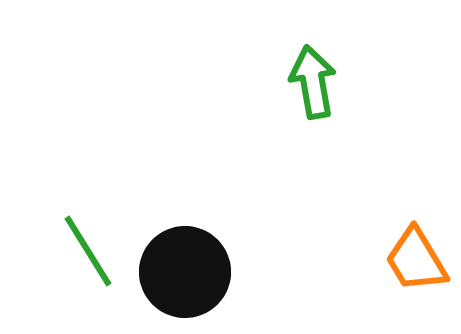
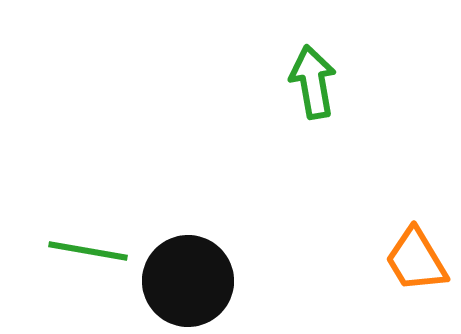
green line: rotated 48 degrees counterclockwise
black circle: moved 3 px right, 9 px down
